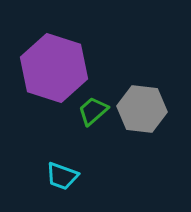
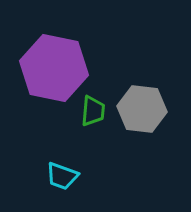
purple hexagon: rotated 6 degrees counterclockwise
green trapezoid: rotated 136 degrees clockwise
